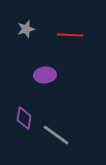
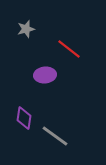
red line: moved 1 px left, 14 px down; rotated 35 degrees clockwise
gray line: moved 1 px left, 1 px down
